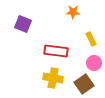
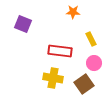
red rectangle: moved 4 px right
